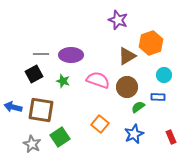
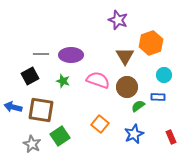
brown triangle: moved 2 px left; rotated 30 degrees counterclockwise
black square: moved 4 px left, 2 px down
green semicircle: moved 1 px up
green square: moved 1 px up
